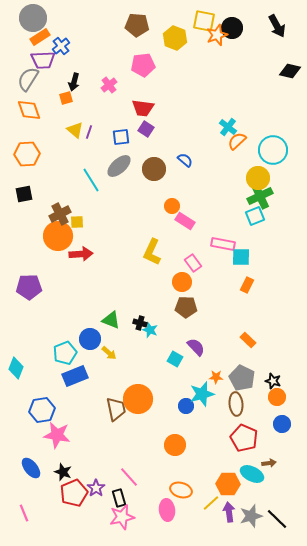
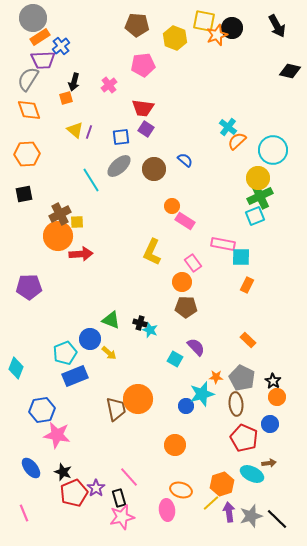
black star at (273, 381): rotated 14 degrees clockwise
blue circle at (282, 424): moved 12 px left
orange hexagon at (228, 484): moved 6 px left; rotated 20 degrees counterclockwise
